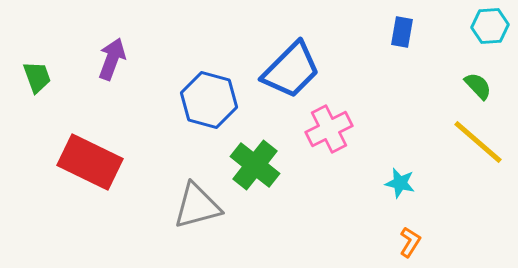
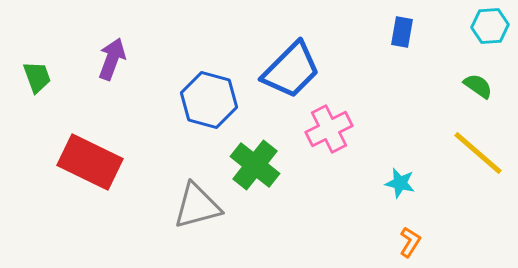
green semicircle: rotated 12 degrees counterclockwise
yellow line: moved 11 px down
